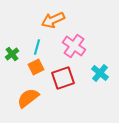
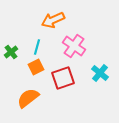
green cross: moved 1 px left, 2 px up
